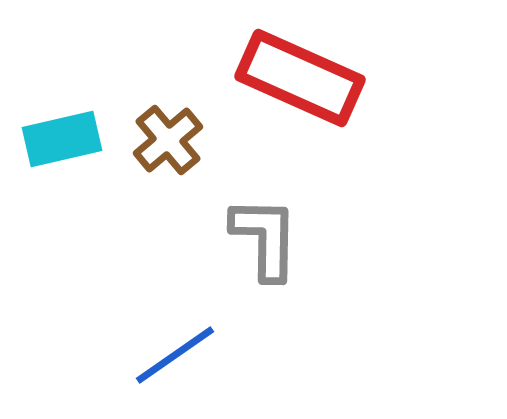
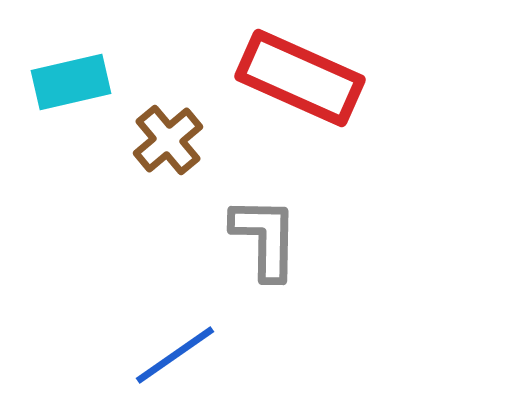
cyan rectangle: moved 9 px right, 57 px up
